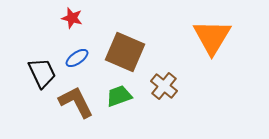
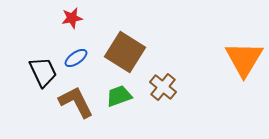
red star: rotated 25 degrees counterclockwise
orange triangle: moved 32 px right, 22 px down
brown square: rotated 9 degrees clockwise
blue ellipse: moved 1 px left
black trapezoid: moved 1 px right, 1 px up
brown cross: moved 1 px left, 1 px down
